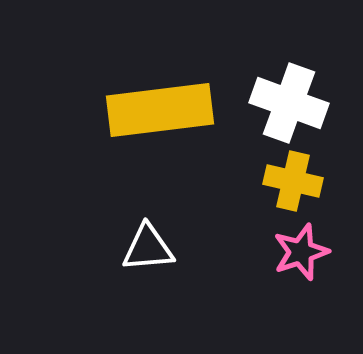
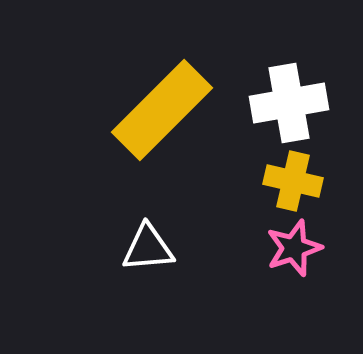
white cross: rotated 30 degrees counterclockwise
yellow rectangle: moved 2 px right; rotated 38 degrees counterclockwise
pink star: moved 7 px left, 4 px up
